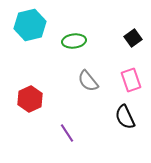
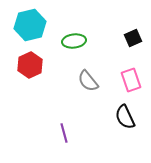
black square: rotated 12 degrees clockwise
red hexagon: moved 34 px up
purple line: moved 3 px left; rotated 18 degrees clockwise
